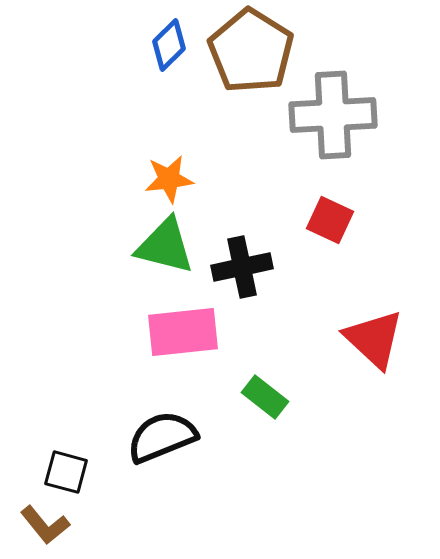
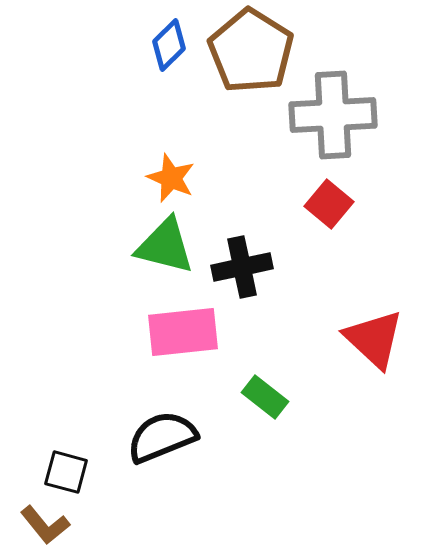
orange star: moved 2 px right, 1 px up; rotated 30 degrees clockwise
red square: moved 1 px left, 16 px up; rotated 15 degrees clockwise
